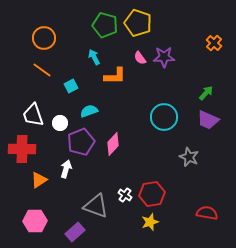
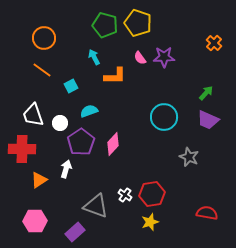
purple pentagon: rotated 12 degrees counterclockwise
